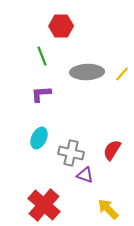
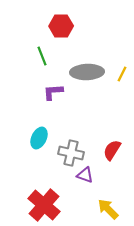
yellow line: rotated 14 degrees counterclockwise
purple L-shape: moved 12 px right, 2 px up
